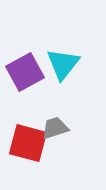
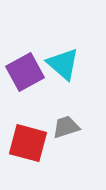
cyan triangle: rotated 27 degrees counterclockwise
gray trapezoid: moved 11 px right, 1 px up
